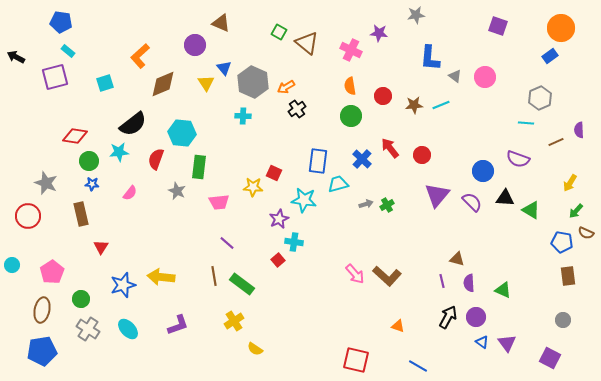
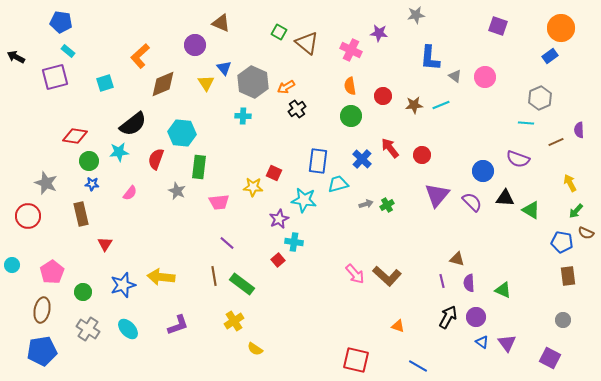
yellow arrow at (570, 183): rotated 120 degrees clockwise
red triangle at (101, 247): moved 4 px right, 3 px up
green circle at (81, 299): moved 2 px right, 7 px up
